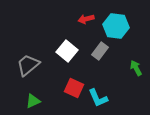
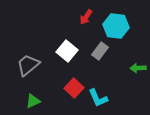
red arrow: moved 2 px up; rotated 42 degrees counterclockwise
green arrow: moved 2 px right; rotated 63 degrees counterclockwise
red square: rotated 18 degrees clockwise
